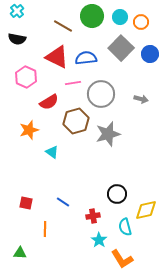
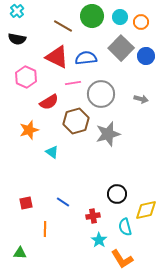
blue circle: moved 4 px left, 2 px down
red square: rotated 24 degrees counterclockwise
